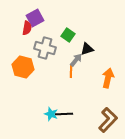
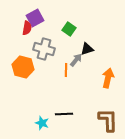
green square: moved 1 px right, 6 px up
gray cross: moved 1 px left, 1 px down
orange line: moved 5 px left, 1 px up
cyan star: moved 9 px left, 9 px down
brown L-shape: rotated 45 degrees counterclockwise
